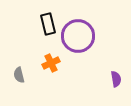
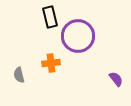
black rectangle: moved 2 px right, 7 px up
orange cross: rotated 18 degrees clockwise
purple semicircle: rotated 28 degrees counterclockwise
